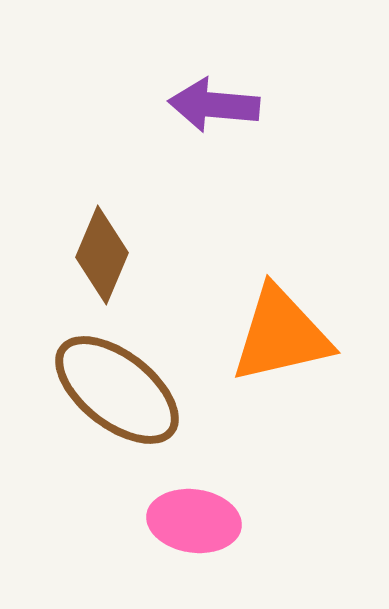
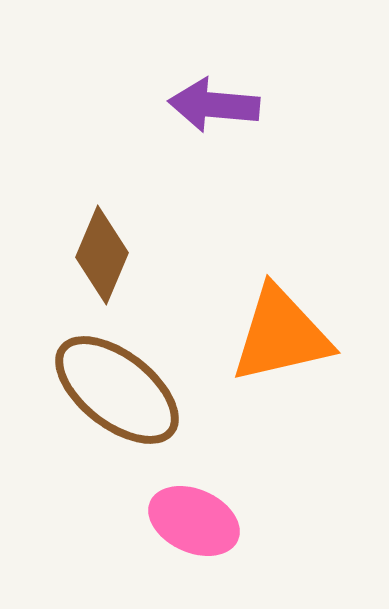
pink ellipse: rotated 16 degrees clockwise
